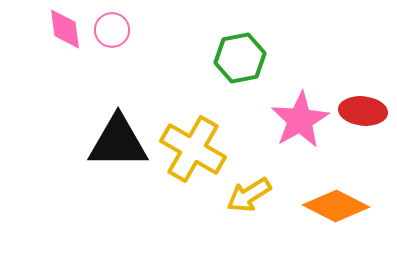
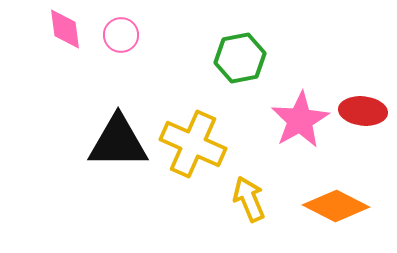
pink circle: moved 9 px right, 5 px down
yellow cross: moved 5 px up; rotated 6 degrees counterclockwise
yellow arrow: moved 4 px down; rotated 99 degrees clockwise
